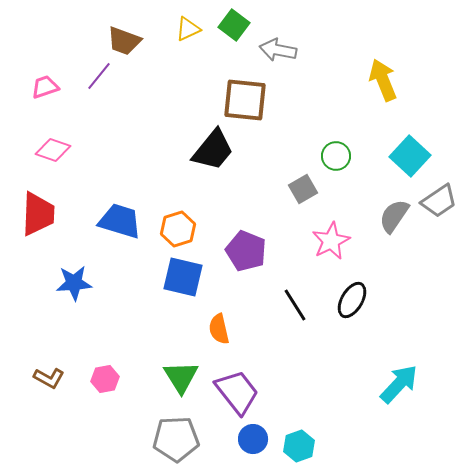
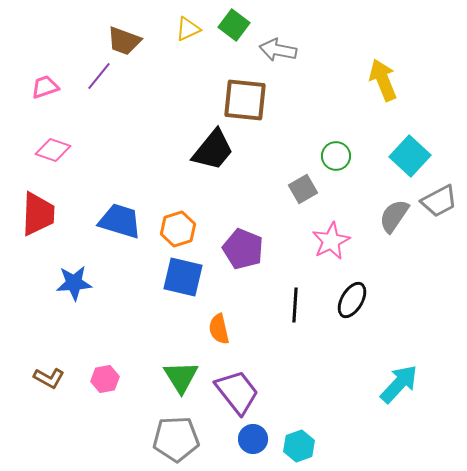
gray trapezoid: rotated 6 degrees clockwise
purple pentagon: moved 3 px left, 2 px up
black line: rotated 36 degrees clockwise
